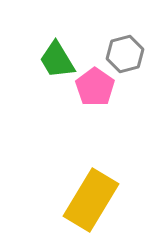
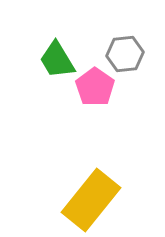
gray hexagon: rotated 9 degrees clockwise
yellow rectangle: rotated 8 degrees clockwise
